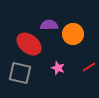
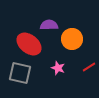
orange circle: moved 1 px left, 5 px down
